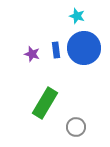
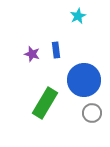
cyan star: moved 1 px right; rotated 28 degrees clockwise
blue circle: moved 32 px down
gray circle: moved 16 px right, 14 px up
